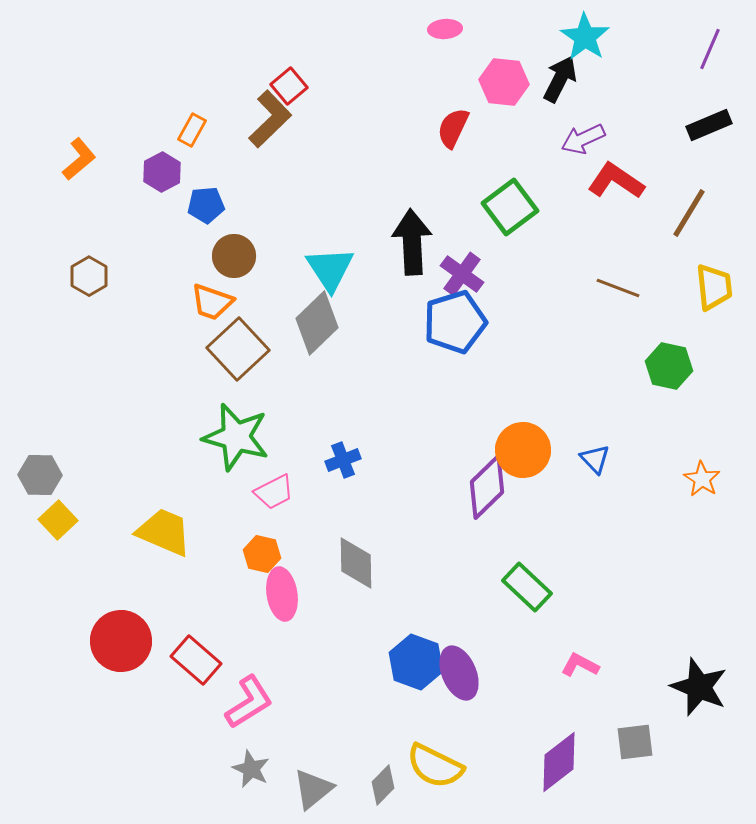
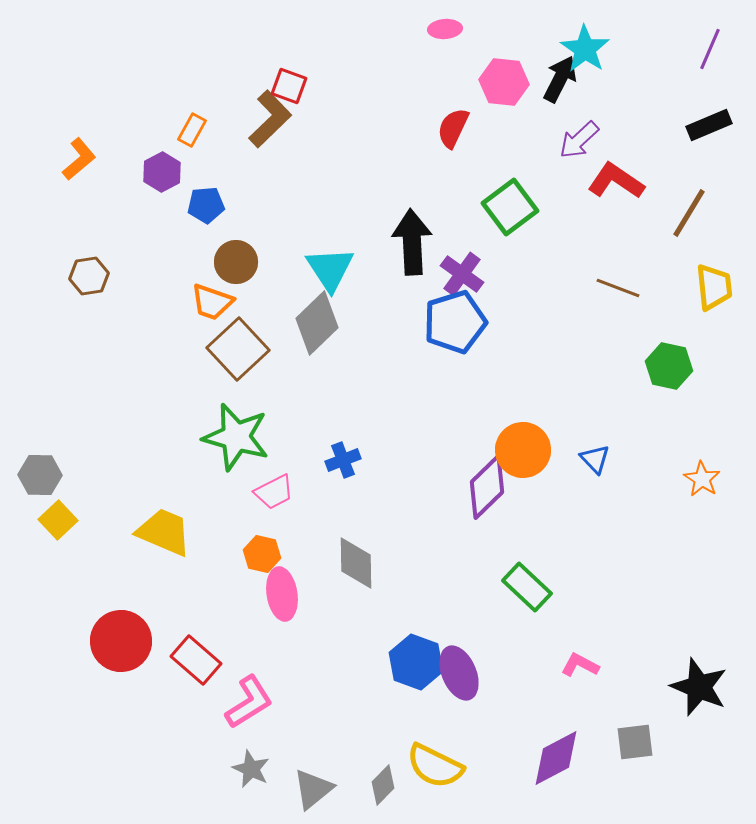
cyan star at (585, 37): moved 12 px down
red square at (289, 86): rotated 30 degrees counterclockwise
purple arrow at (583, 139): moved 4 px left, 1 px down; rotated 18 degrees counterclockwise
brown circle at (234, 256): moved 2 px right, 6 px down
brown hexagon at (89, 276): rotated 21 degrees clockwise
purple diamond at (559, 762): moved 3 px left, 4 px up; rotated 10 degrees clockwise
